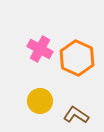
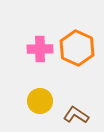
pink cross: rotated 30 degrees counterclockwise
orange hexagon: moved 10 px up
